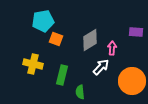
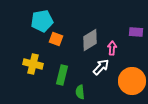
cyan pentagon: moved 1 px left
